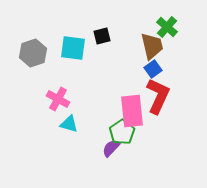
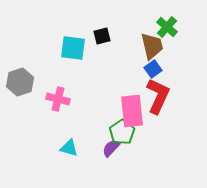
gray hexagon: moved 13 px left, 29 px down
pink cross: rotated 15 degrees counterclockwise
cyan triangle: moved 24 px down
